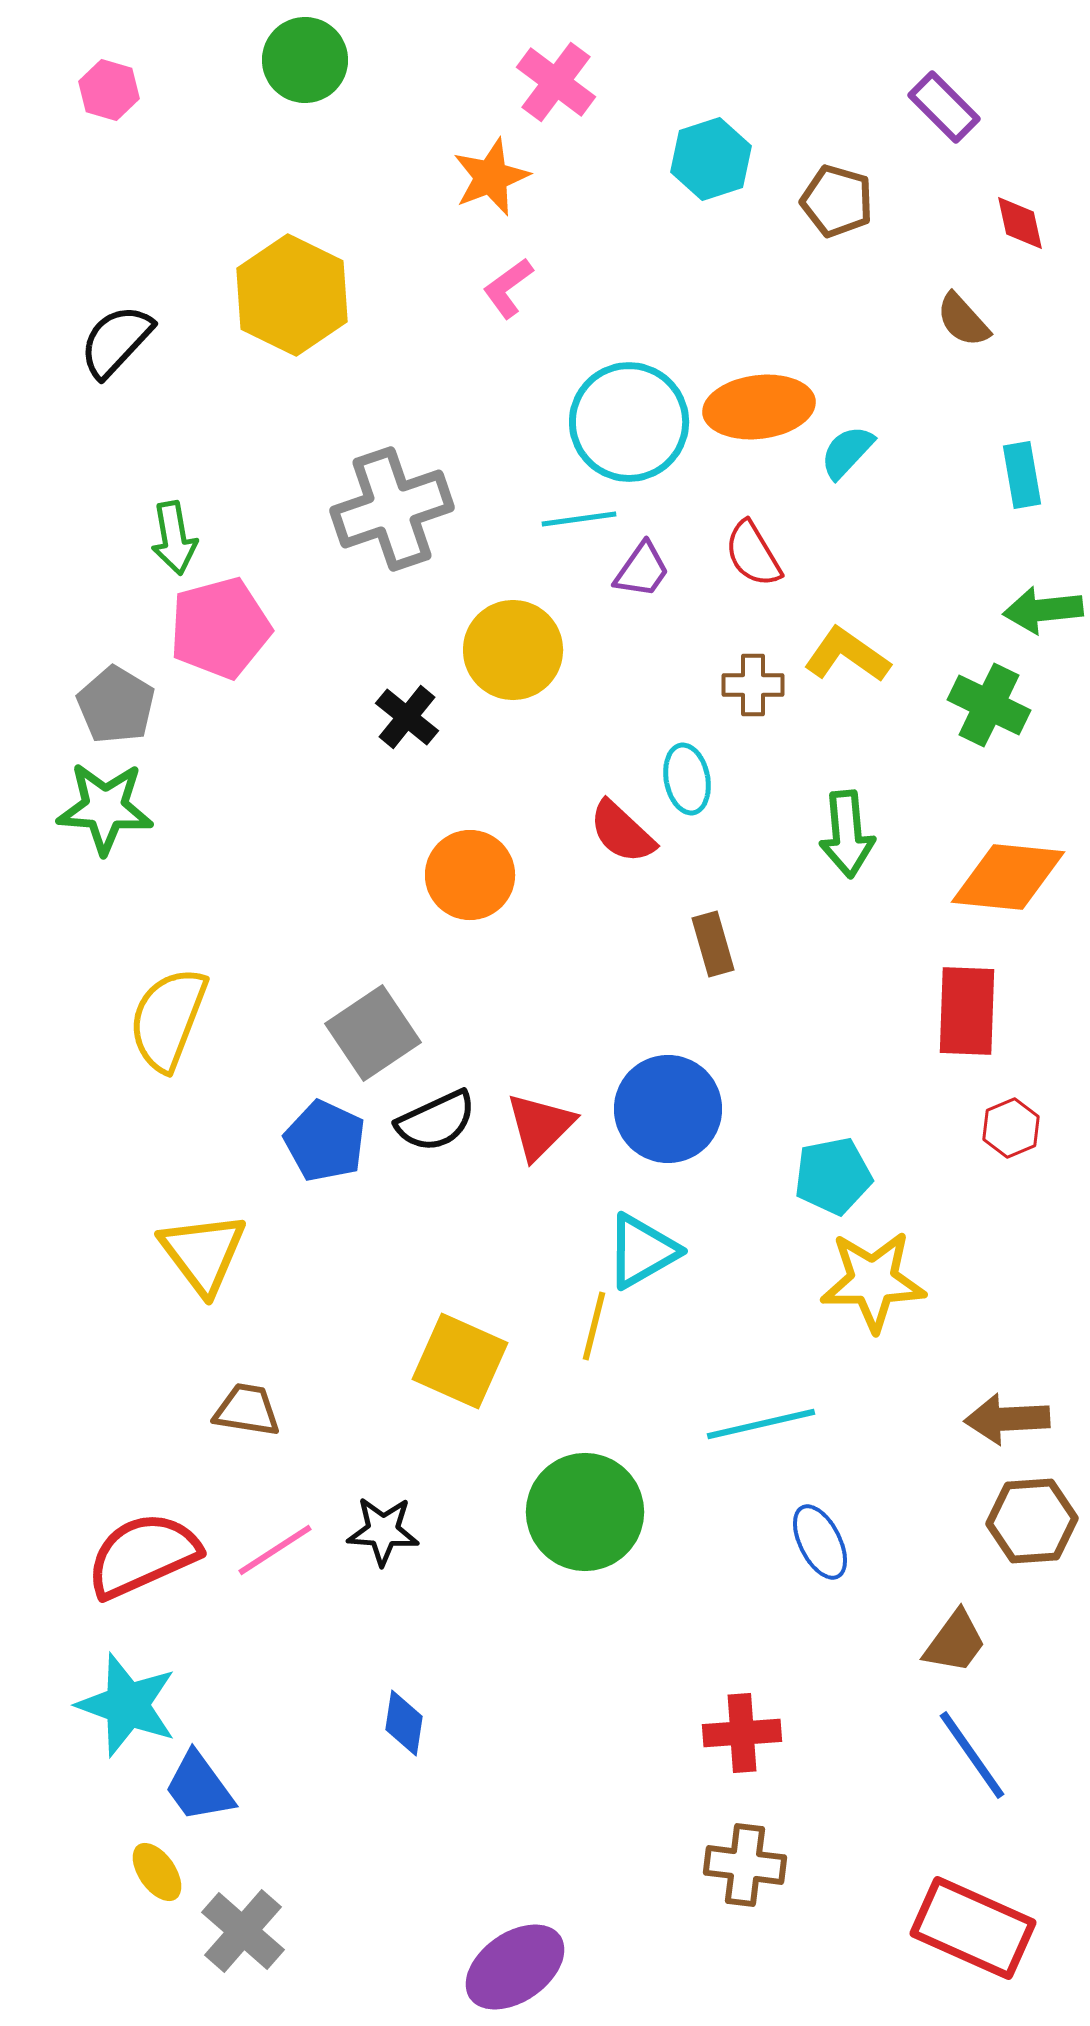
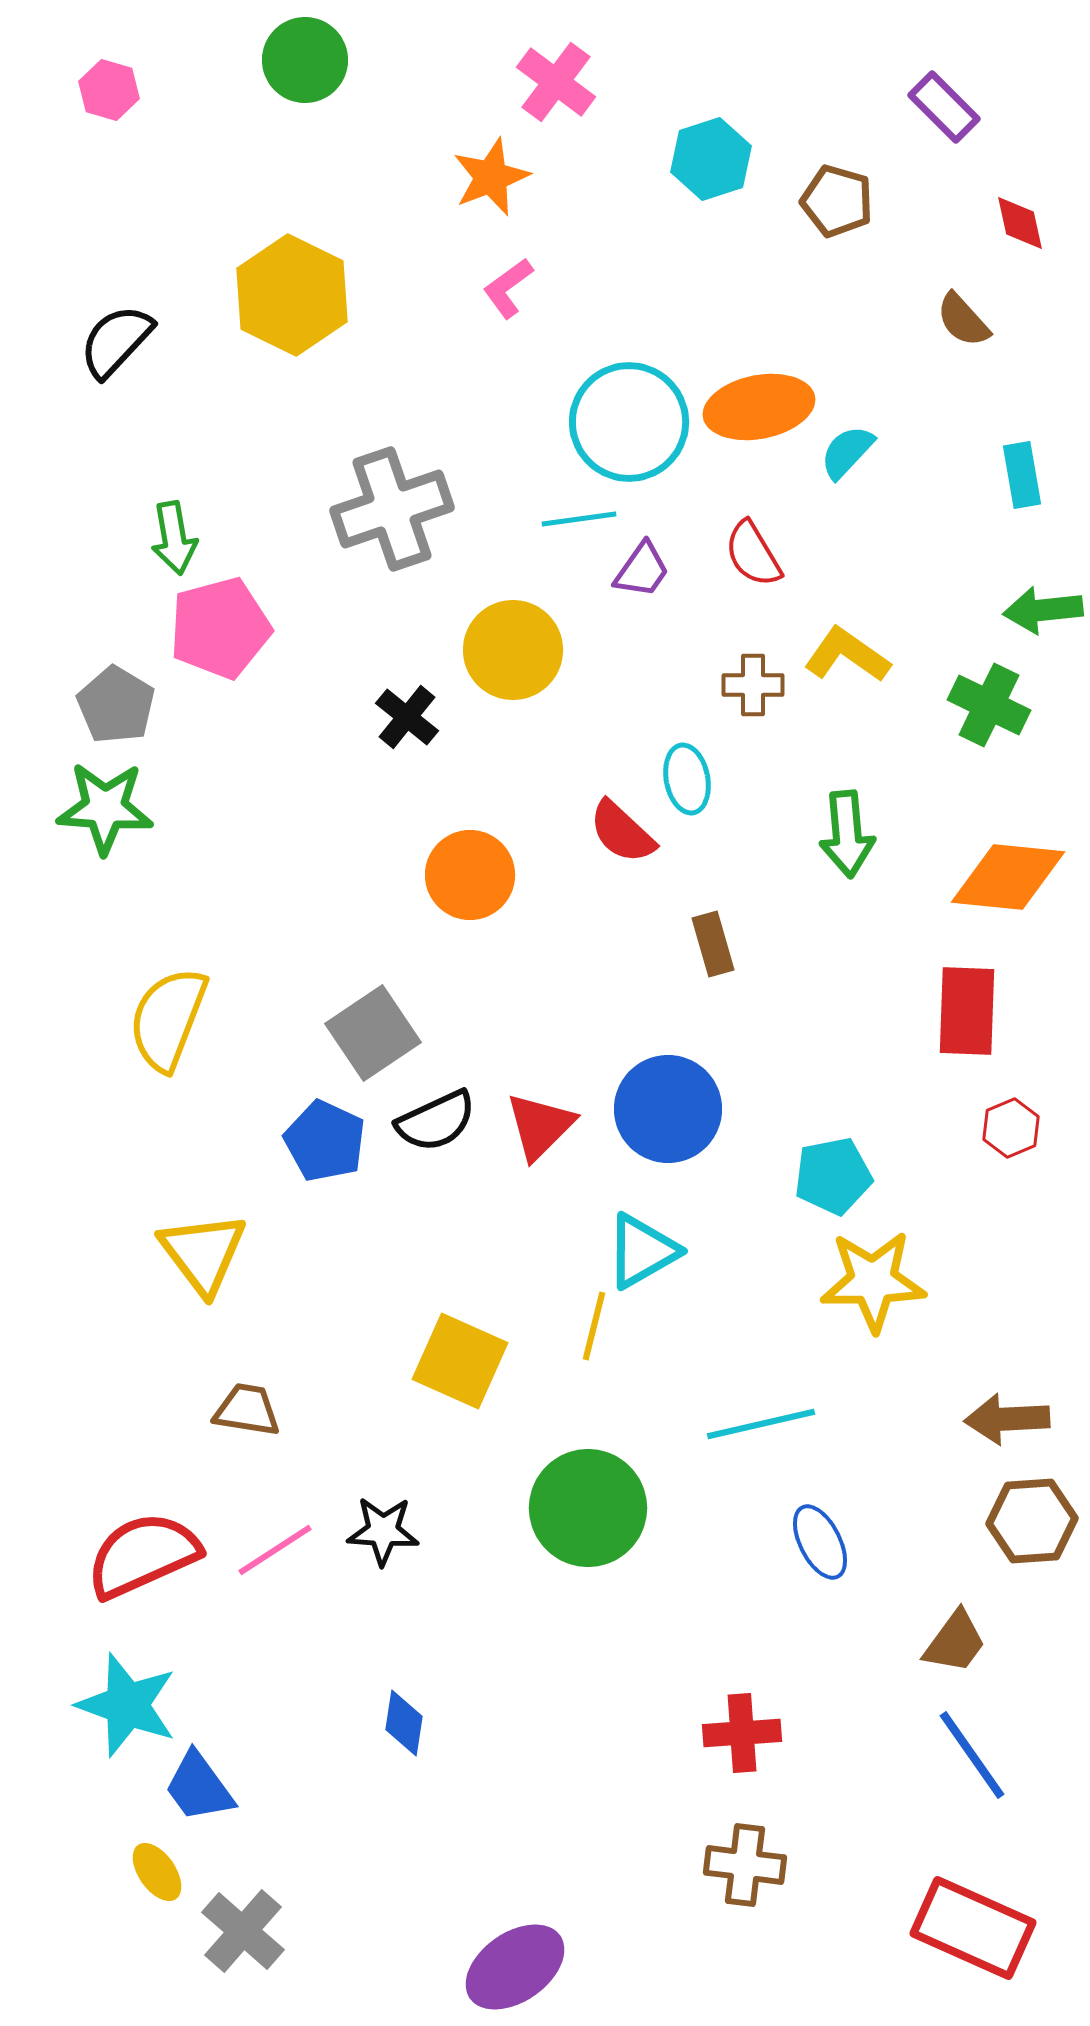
orange ellipse at (759, 407): rotated 4 degrees counterclockwise
green circle at (585, 1512): moved 3 px right, 4 px up
